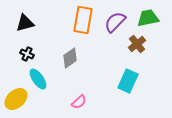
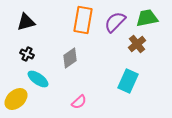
green trapezoid: moved 1 px left
black triangle: moved 1 px right, 1 px up
cyan ellipse: rotated 20 degrees counterclockwise
